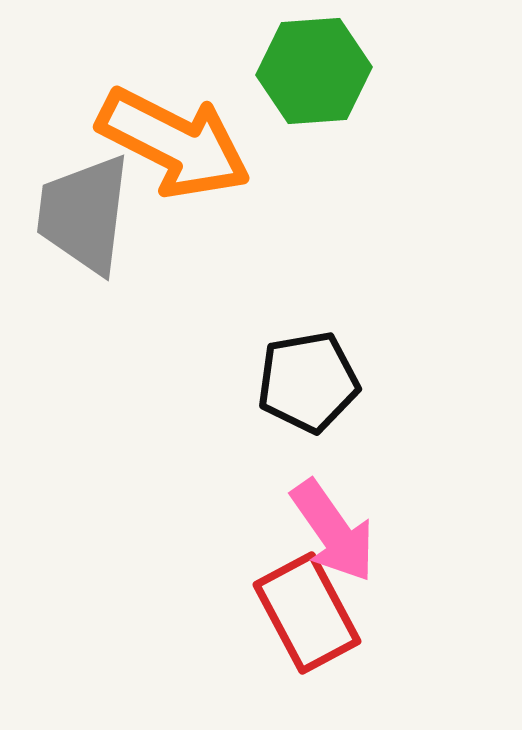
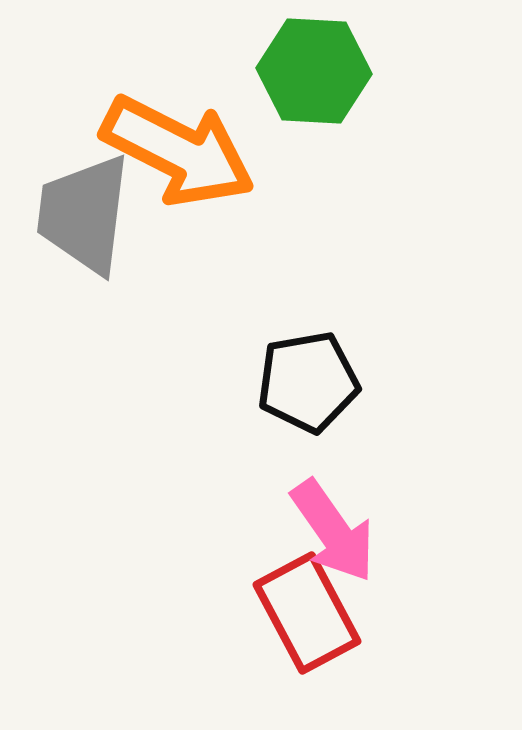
green hexagon: rotated 7 degrees clockwise
orange arrow: moved 4 px right, 8 px down
